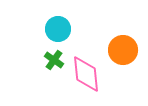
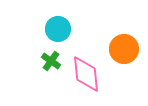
orange circle: moved 1 px right, 1 px up
green cross: moved 3 px left, 1 px down
